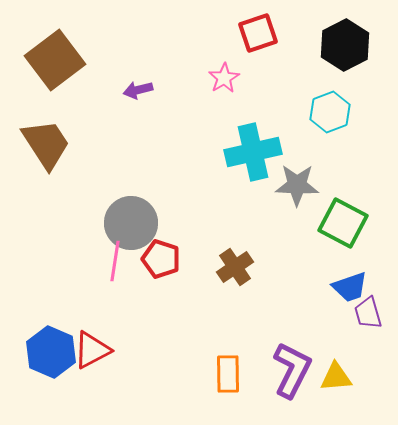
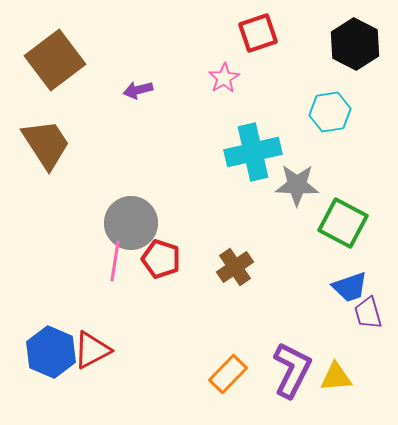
black hexagon: moved 10 px right, 1 px up; rotated 6 degrees counterclockwise
cyan hexagon: rotated 12 degrees clockwise
orange rectangle: rotated 45 degrees clockwise
